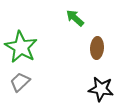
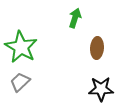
green arrow: rotated 66 degrees clockwise
black star: rotated 10 degrees counterclockwise
